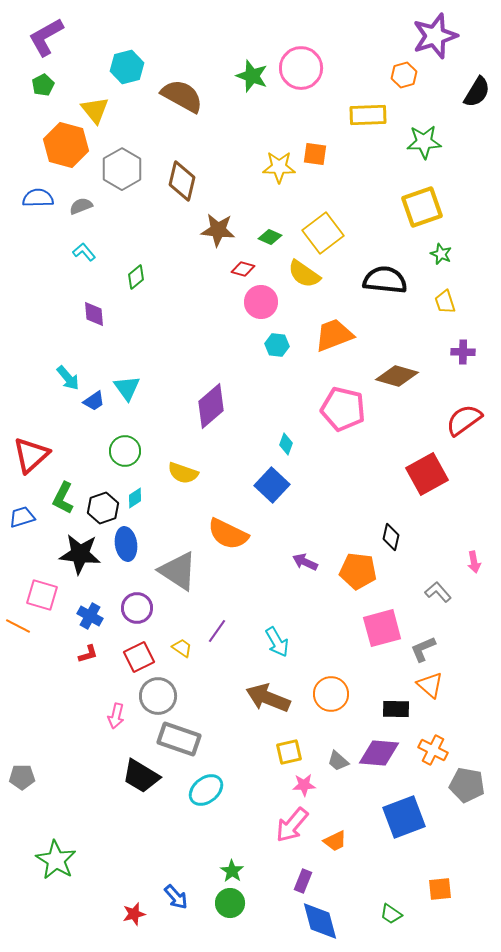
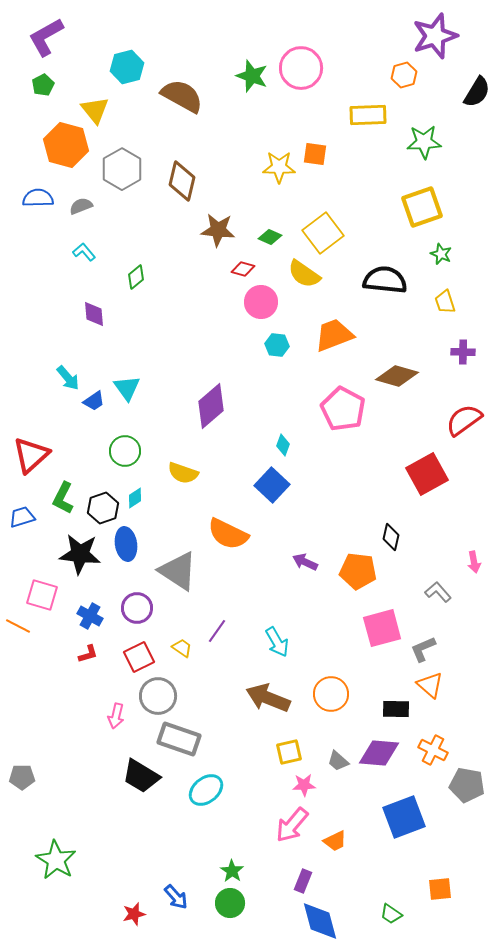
pink pentagon at (343, 409): rotated 15 degrees clockwise
cyan diamond at (286, 444): moved 3 px left, 1 px down
